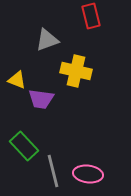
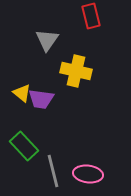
gray triangle: rotated 35 degrees counterclockwise
yellow triangle: moved 5 px right, 13 px down; rotated 18 degrees clockwise
